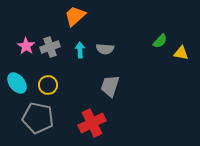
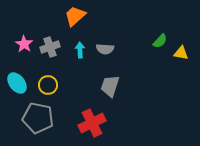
pink star: moved 2 px left, 2 px up
